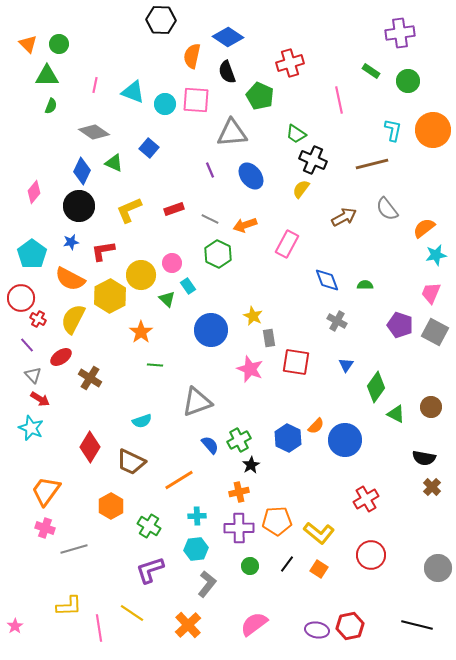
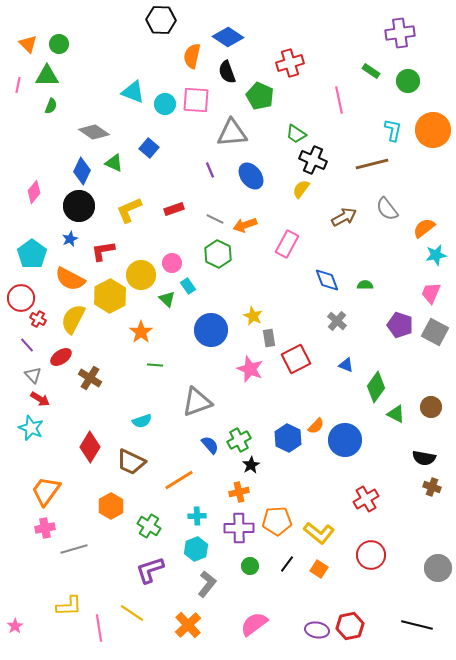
pink line at (95, 85): moved 77 px left
gray line at (210, 219): moved 5 px right
blue star at (71, 242): moved 1 px left, 3 px up; rotated 14 degrees counterclockwise
gray cross at (337, 321): rotated 12 degrees clockwise
red square at (296, 362): moved 3 px up; rotated 36 degrees counterclockwise
blue triangle at (346, 365): rotated 42 degrees counterclockwise
brown cross at (432, 487): rotated 24 degrees counterclockwise
pink cross at (45, 528): rotated 30 degrees counterclockwise
cyan hexagon at (196, 549): rotated 15 degrees counterclockwise
